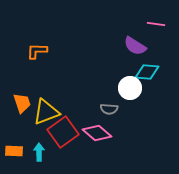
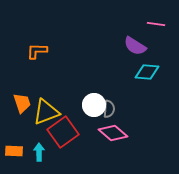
white circle: moved 36 px left, 17 px down
gray semicircle: rotated 90 degrees counterclockwise
pink diamond: moved 16 px right
